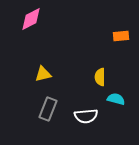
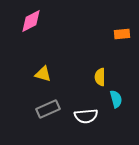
pink diamond: moved 2 px down
orange rectangle: moved 1 px right, 2 px up
yellow triangle: rotated 30 degrees clockwise
cyan semicircle: rotated 60 degrees clockwise
gray rectangle: rotated 45 degrees clockwise
